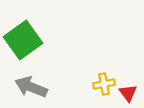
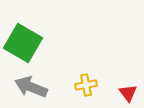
green square: moved 3 px down; rotated 24 degrees counterclockwise
yellow cross: moved 18 px left, 1 px down
